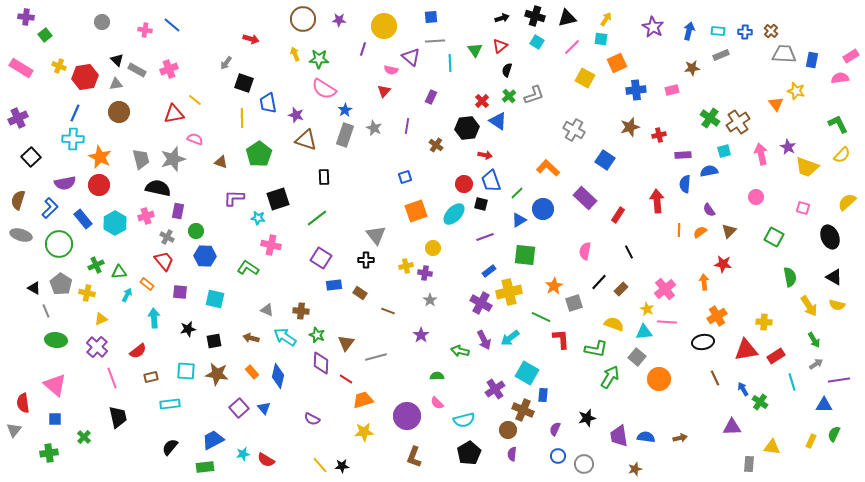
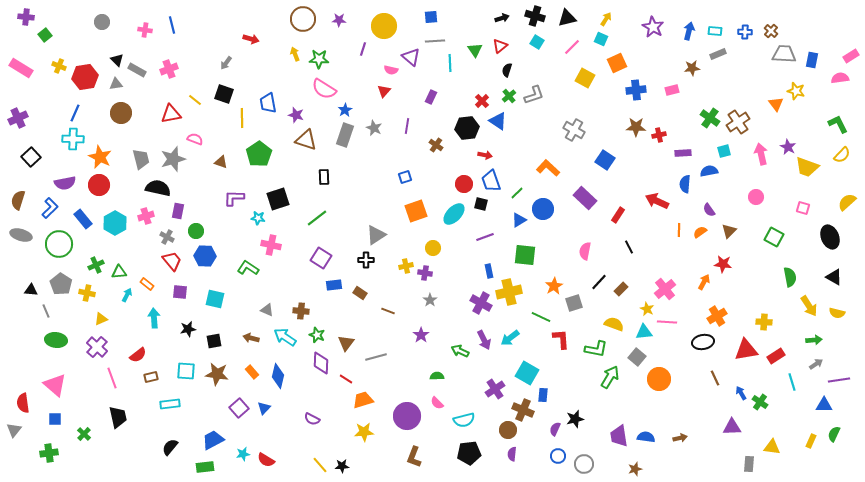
blue line at (172, 25): rotated 36 degrees clockwise
cyan rectangle at (718, 31): moved 3 px left
cyan square at (601, 39): rotated 16 degrees clockwise
gray rectangle at (721, 55): moved 3 px left, 1 px up
black square at (244, 83): moved 20 px left, 11 px down
brown circle at (119, 112): moved 2 px right, 1 px down
red triangle at (174, 114): moved 3 px left
brown star at (630, 127): moved 6 px right; rotated 18 degrees clockwise
purple rectangle at (683, 155): moved 2 px up
red arrow at (657, 201): rotated 60 degrees counterclockwise
gray triangle at (376, 235): rotated 35 degrees clockwise
black line at (629, 252): moved 5 px up
red trapezoid at (164, 261): moved 8 px right
blue rectangle at (489, 271): rotated 64 degrees counterclockwise
orange arrow at (704, 282): rotated 35 degrees clockwise
black triangle at (34, 288): moved 3 px left, 2 px down; rotated 24 degrees counterclockwise
yellow semicircle at (837, 305): moved 8 px down
green arrow at (814, 340): rotated 63 degrees counterclockwise
red semicircle at (138, 351): moved 4 px down
green arrow at (460, 351): rotated 12 degrees clockwise
blue arrow at (743, 389): moved 2 px left, 4 px down
blue triangle at (264, 408): rotated 24 degrees clockwise
black star at (587, 418): moved 12 px left, 1 px down
green cross at (84, 437): moved 3 px up
black pentagon at (469, 453): rotated 25 degrees clockwise
